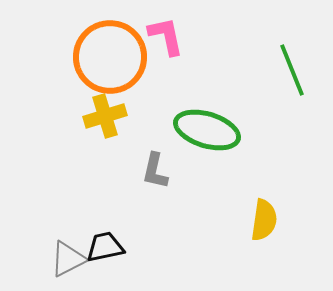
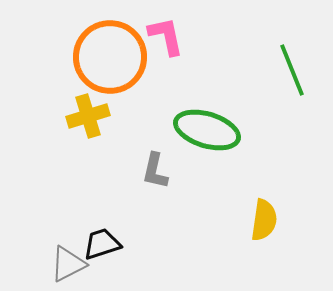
yellow cross: moved 17 px left
black trapezoid: moved 3 px left, 3 px up; rotated 6 degrees counterclockwise
gray triangle: moved 5 px down
